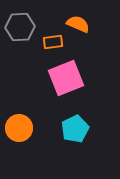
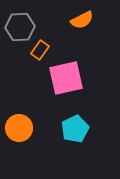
orange semicircle: moved 4 px right, 4 px up; rotated 130 degrees clockwise
orange rectangle: moved 13 px left, 8 px down; rotated 48 degrees counterclockwise
pink square: rotated 9 degrees clockwise
